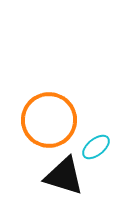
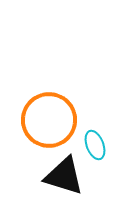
cyan ellipse: moved 1 px left, 2 px up; rotated 72 degrees counterclockwise
